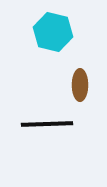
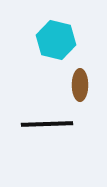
cyan hexagon: moved 3 px right, 8 px down
